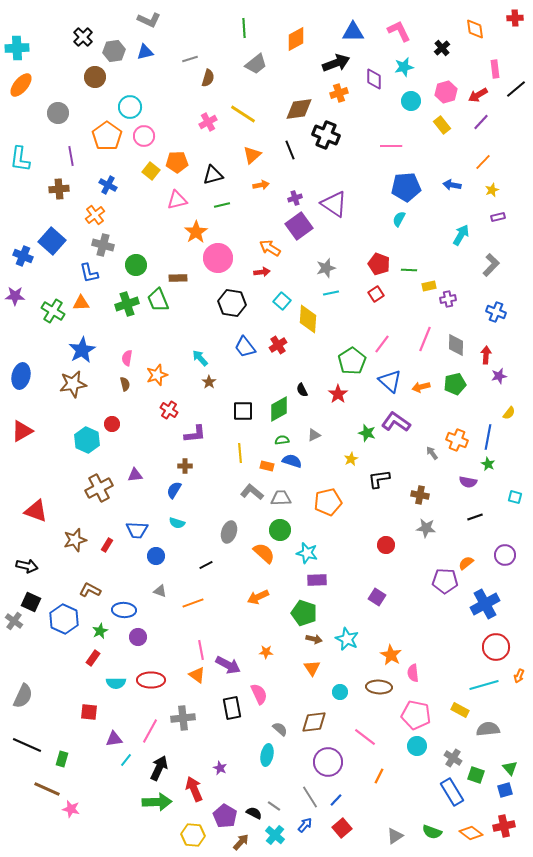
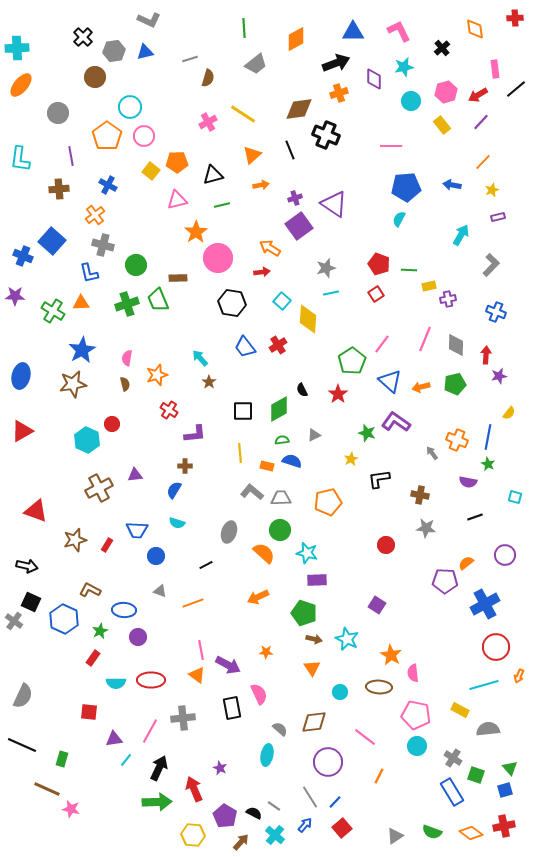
purple square at (377, 597): moved 8 px down
black line at (27, 745): moved 5 px left
blue line at (336, 800): moved 1 px left, 2 px down
